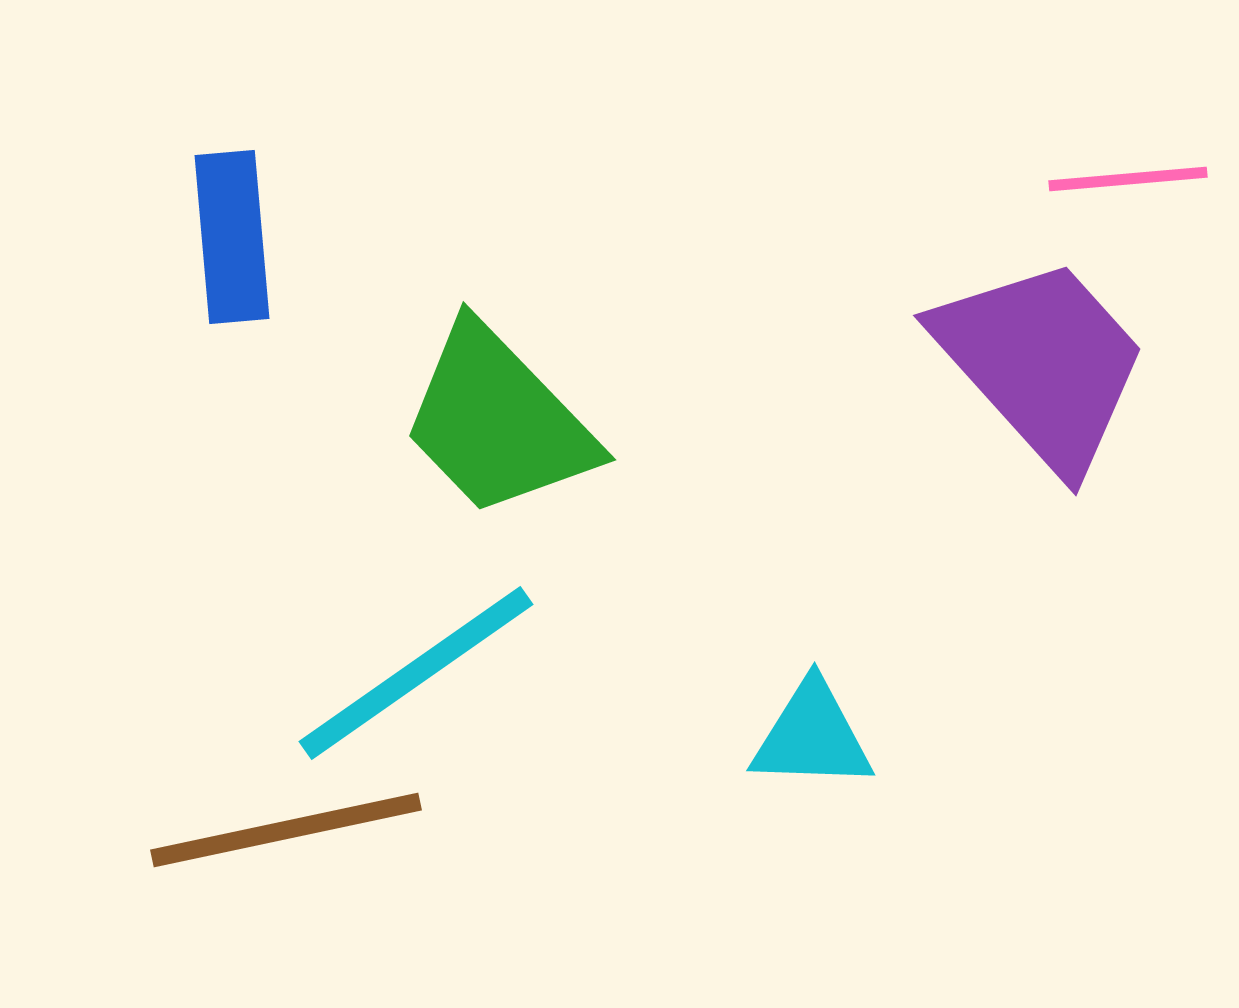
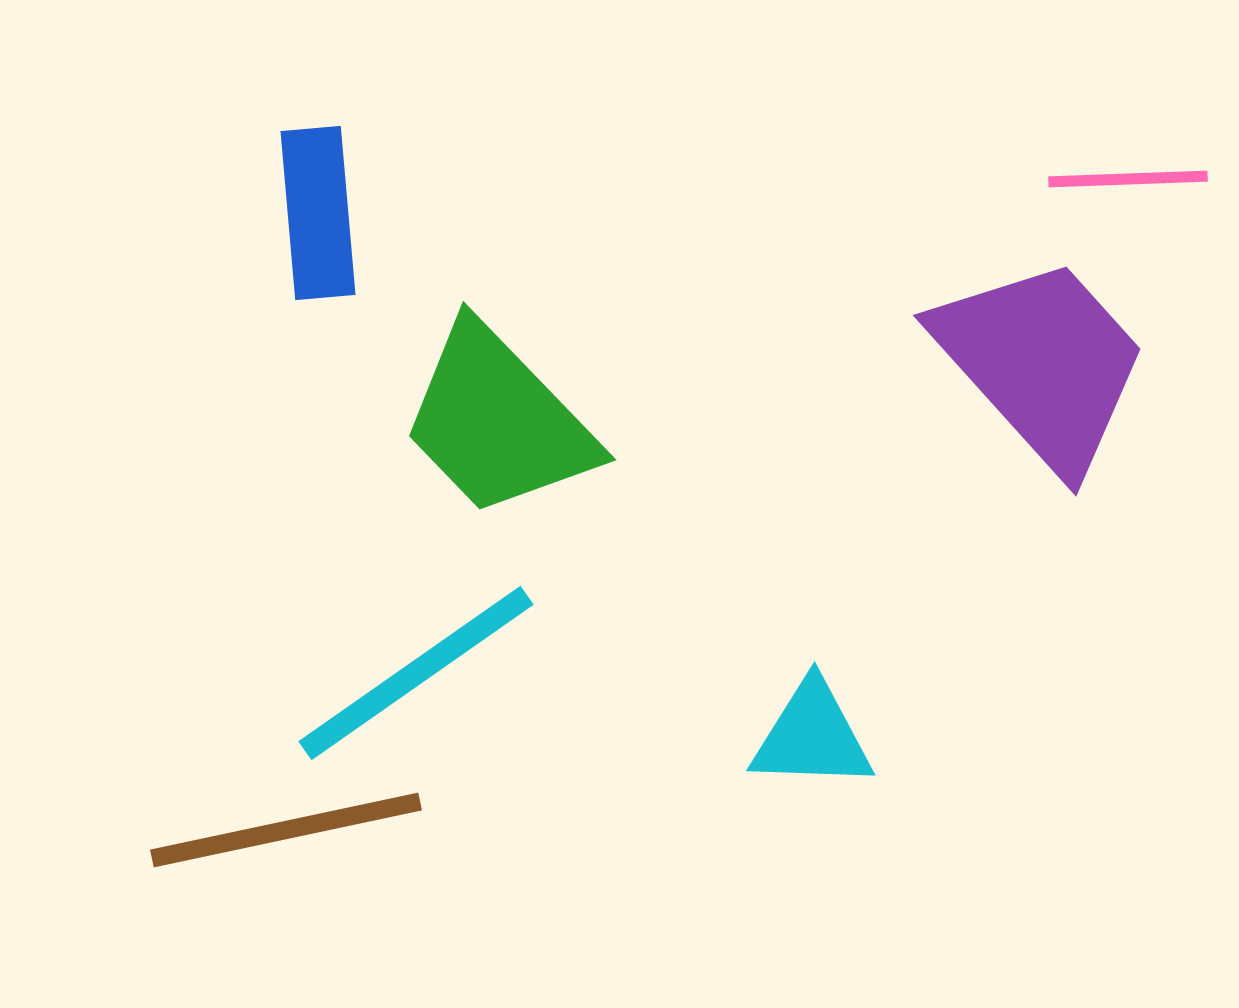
pink line: rotated 3 degrees clockwise
blue rectangle: moved 86 px right, 24 px up
